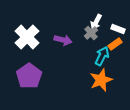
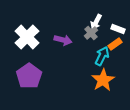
orange star: moved 2 px right; rotated 10 degrees counterclockwise
